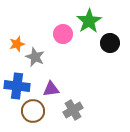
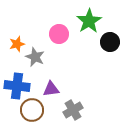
pink circle: moved 4 px left
black circle: moved 1 px up
brown circle: moved 1 px left, 1 px up
